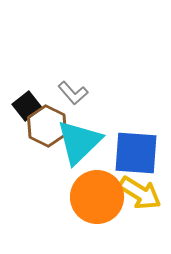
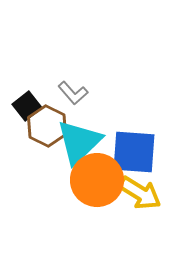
blue square: moved 2 px left, 1 px up
orange circle: moved 17 px up
